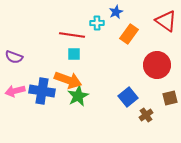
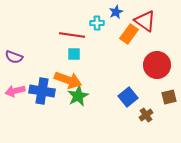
red triangle: moved 21 px left
brown square: moved 1 px left, 1 px up
